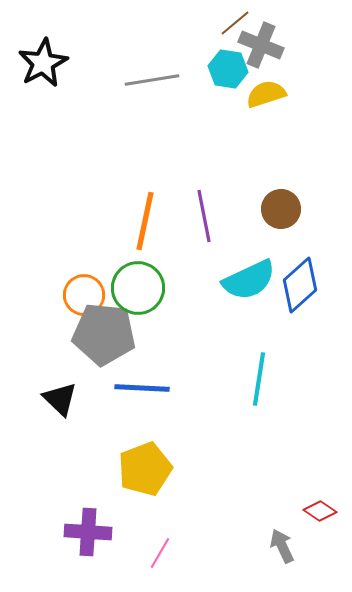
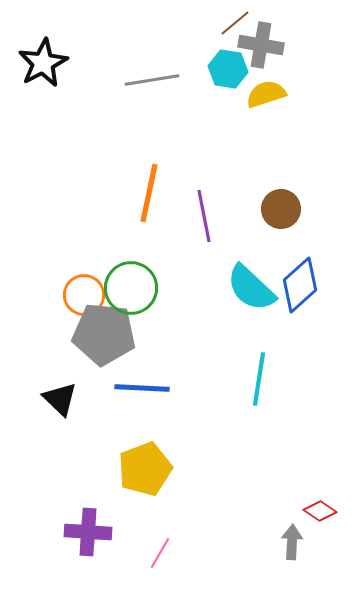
gray cross: rotated 12 degrees counterclockwise
orange line: moved 4 px right, 28 px up
cyan semicircle: moved 2 px right, 8 px down; rotated 68 degrees clockwise
green circle: moved 7 px left
gray arrow: moved 10 px right, 4 px up; rotated 28 degrees clockwise
